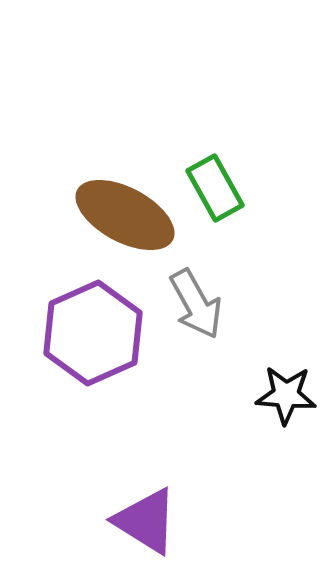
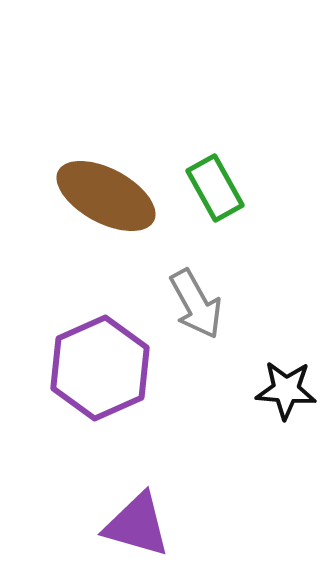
brown ellipse: moved 19 px left, 19 px up
purple hexagon: moved 7 px right, 35 px down
black star: moved 5 px up
purple triangle: moved 9 px left, 4 px down; rotated 16 degrees counterclockwise
